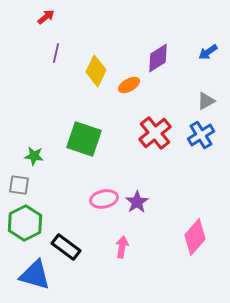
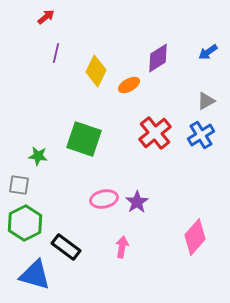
green star: moved 4 px right
